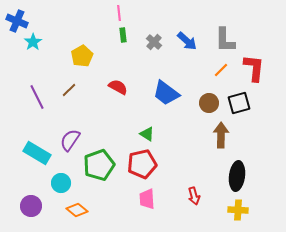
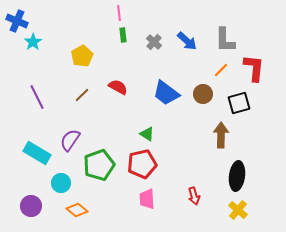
brown line: moved 13 px right, 5 px down
brown circle: moved 6 px left, 9 px up
yellow cross: rotated 36 degrees clockwise
